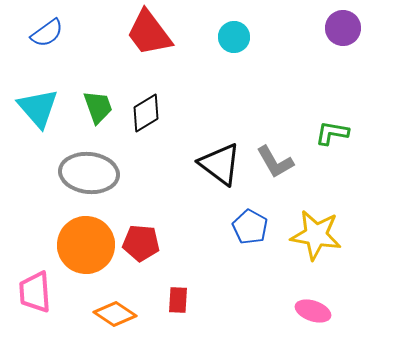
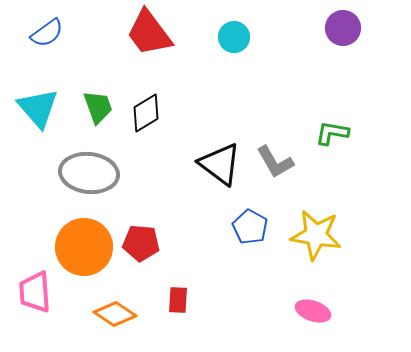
orange circle: moved 2 px left, 2 px down
